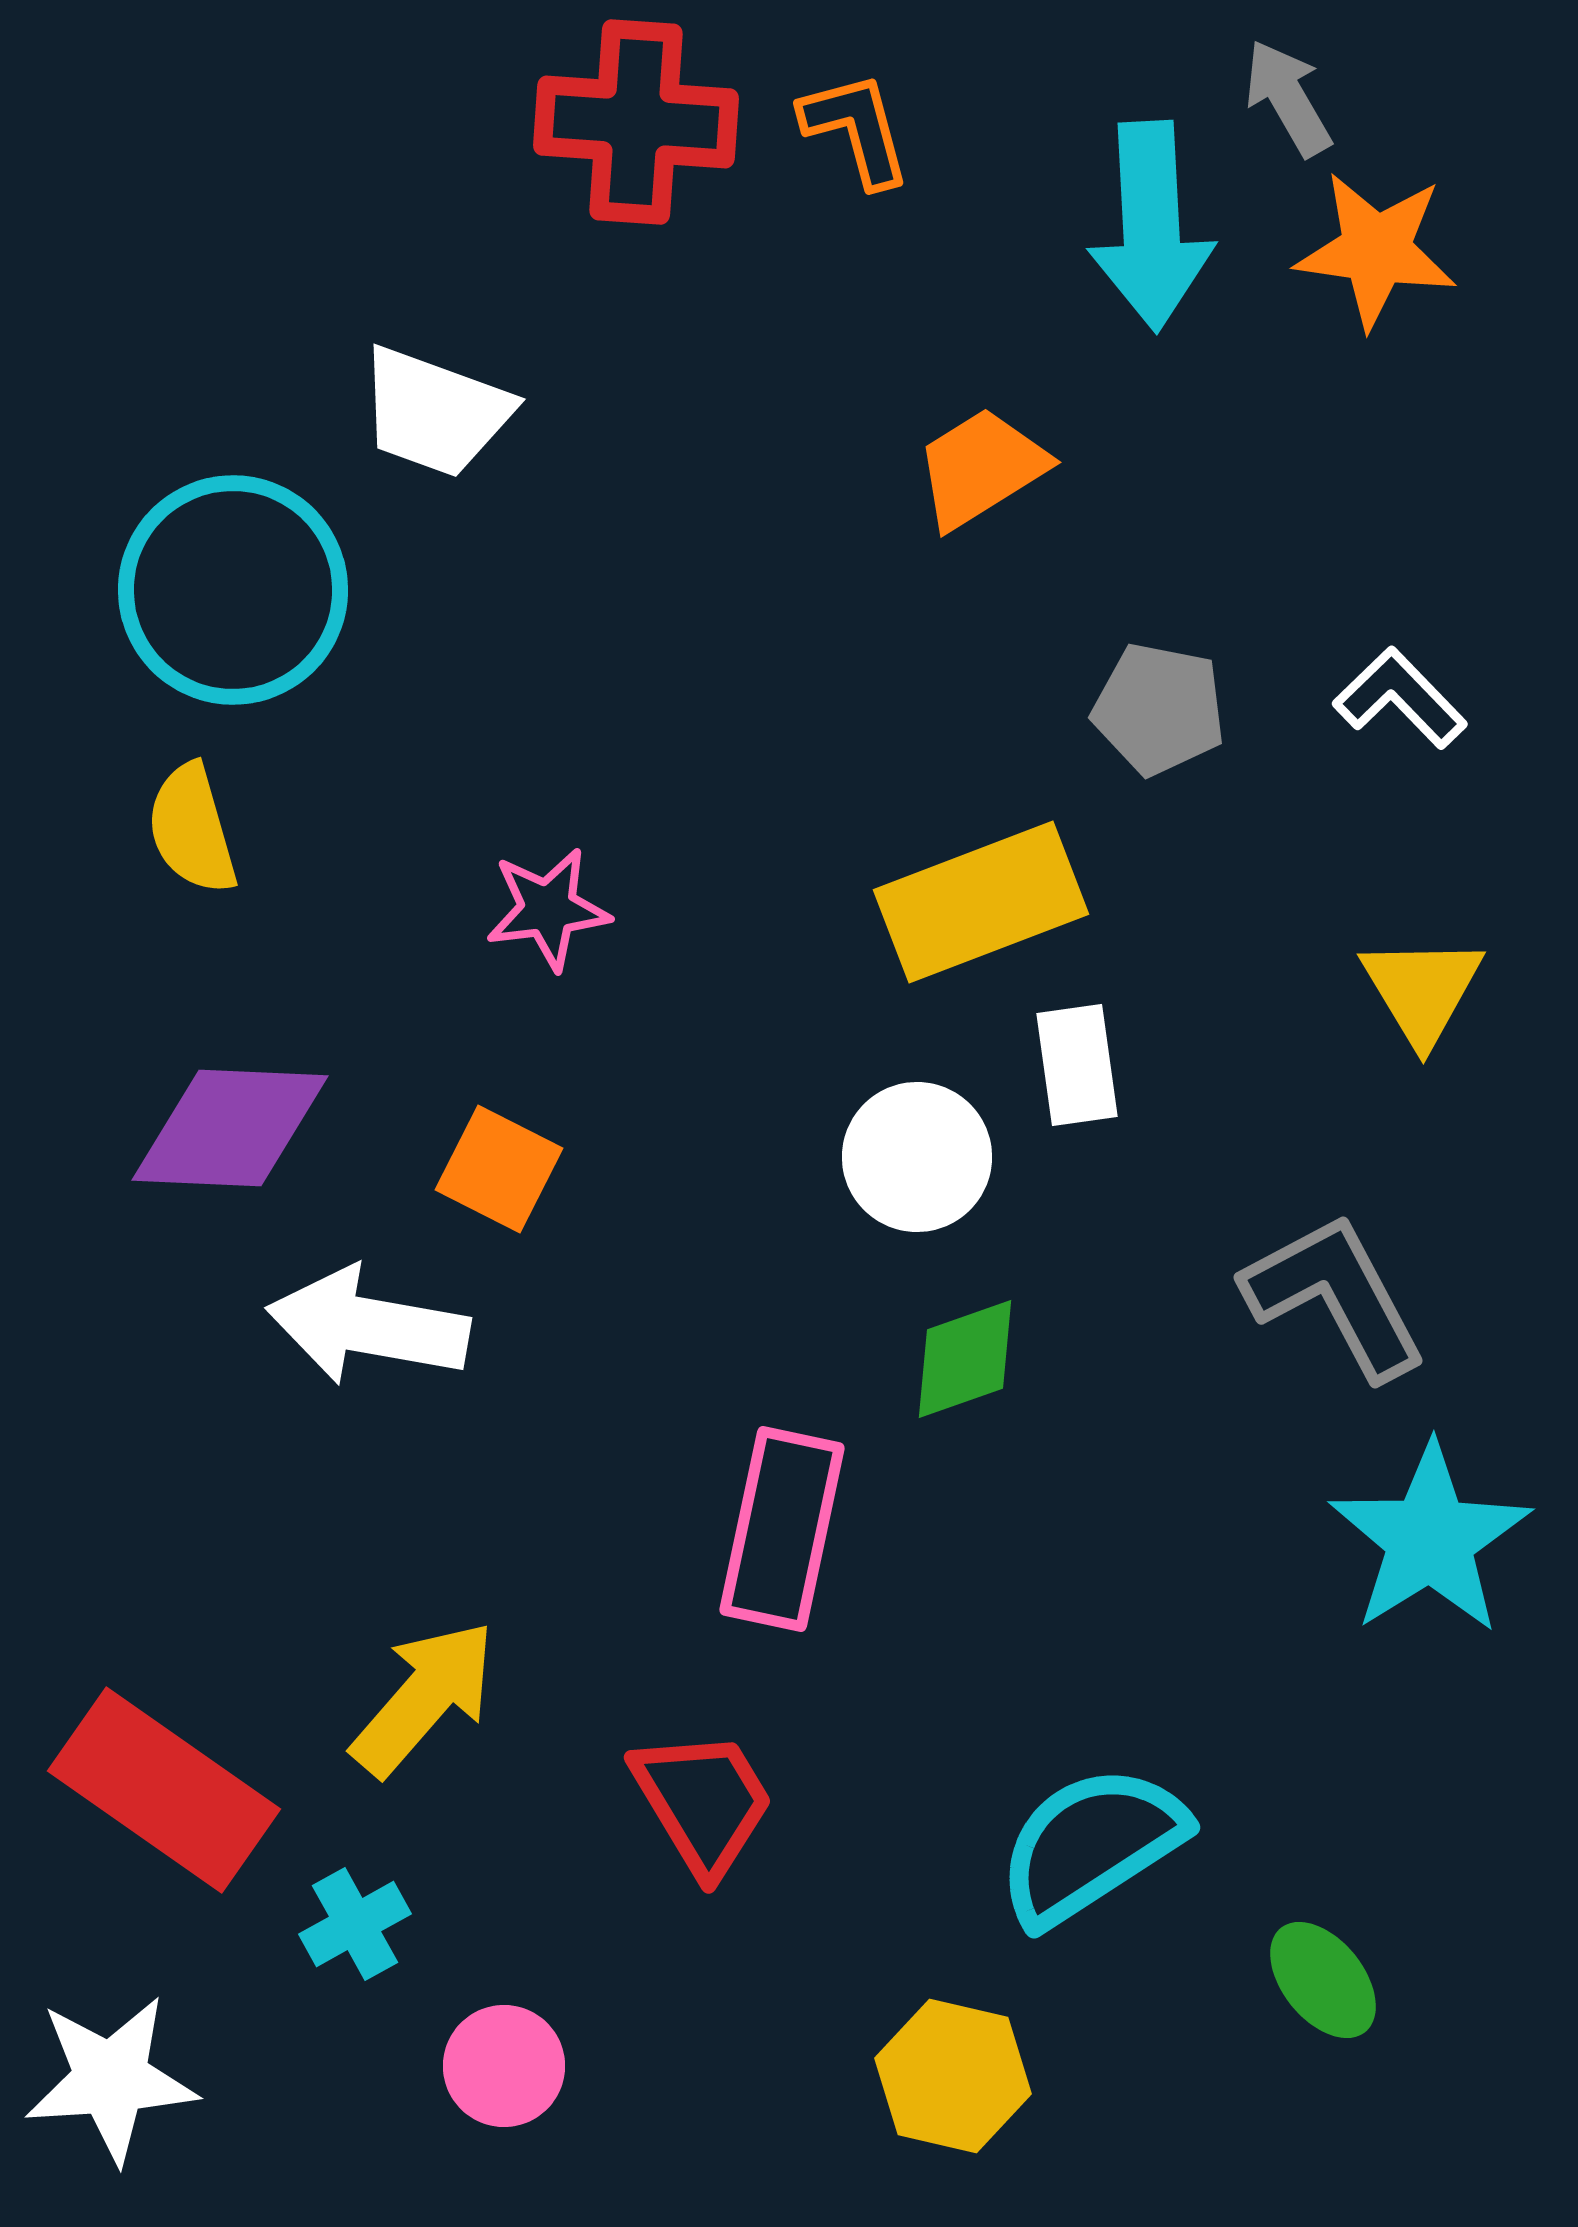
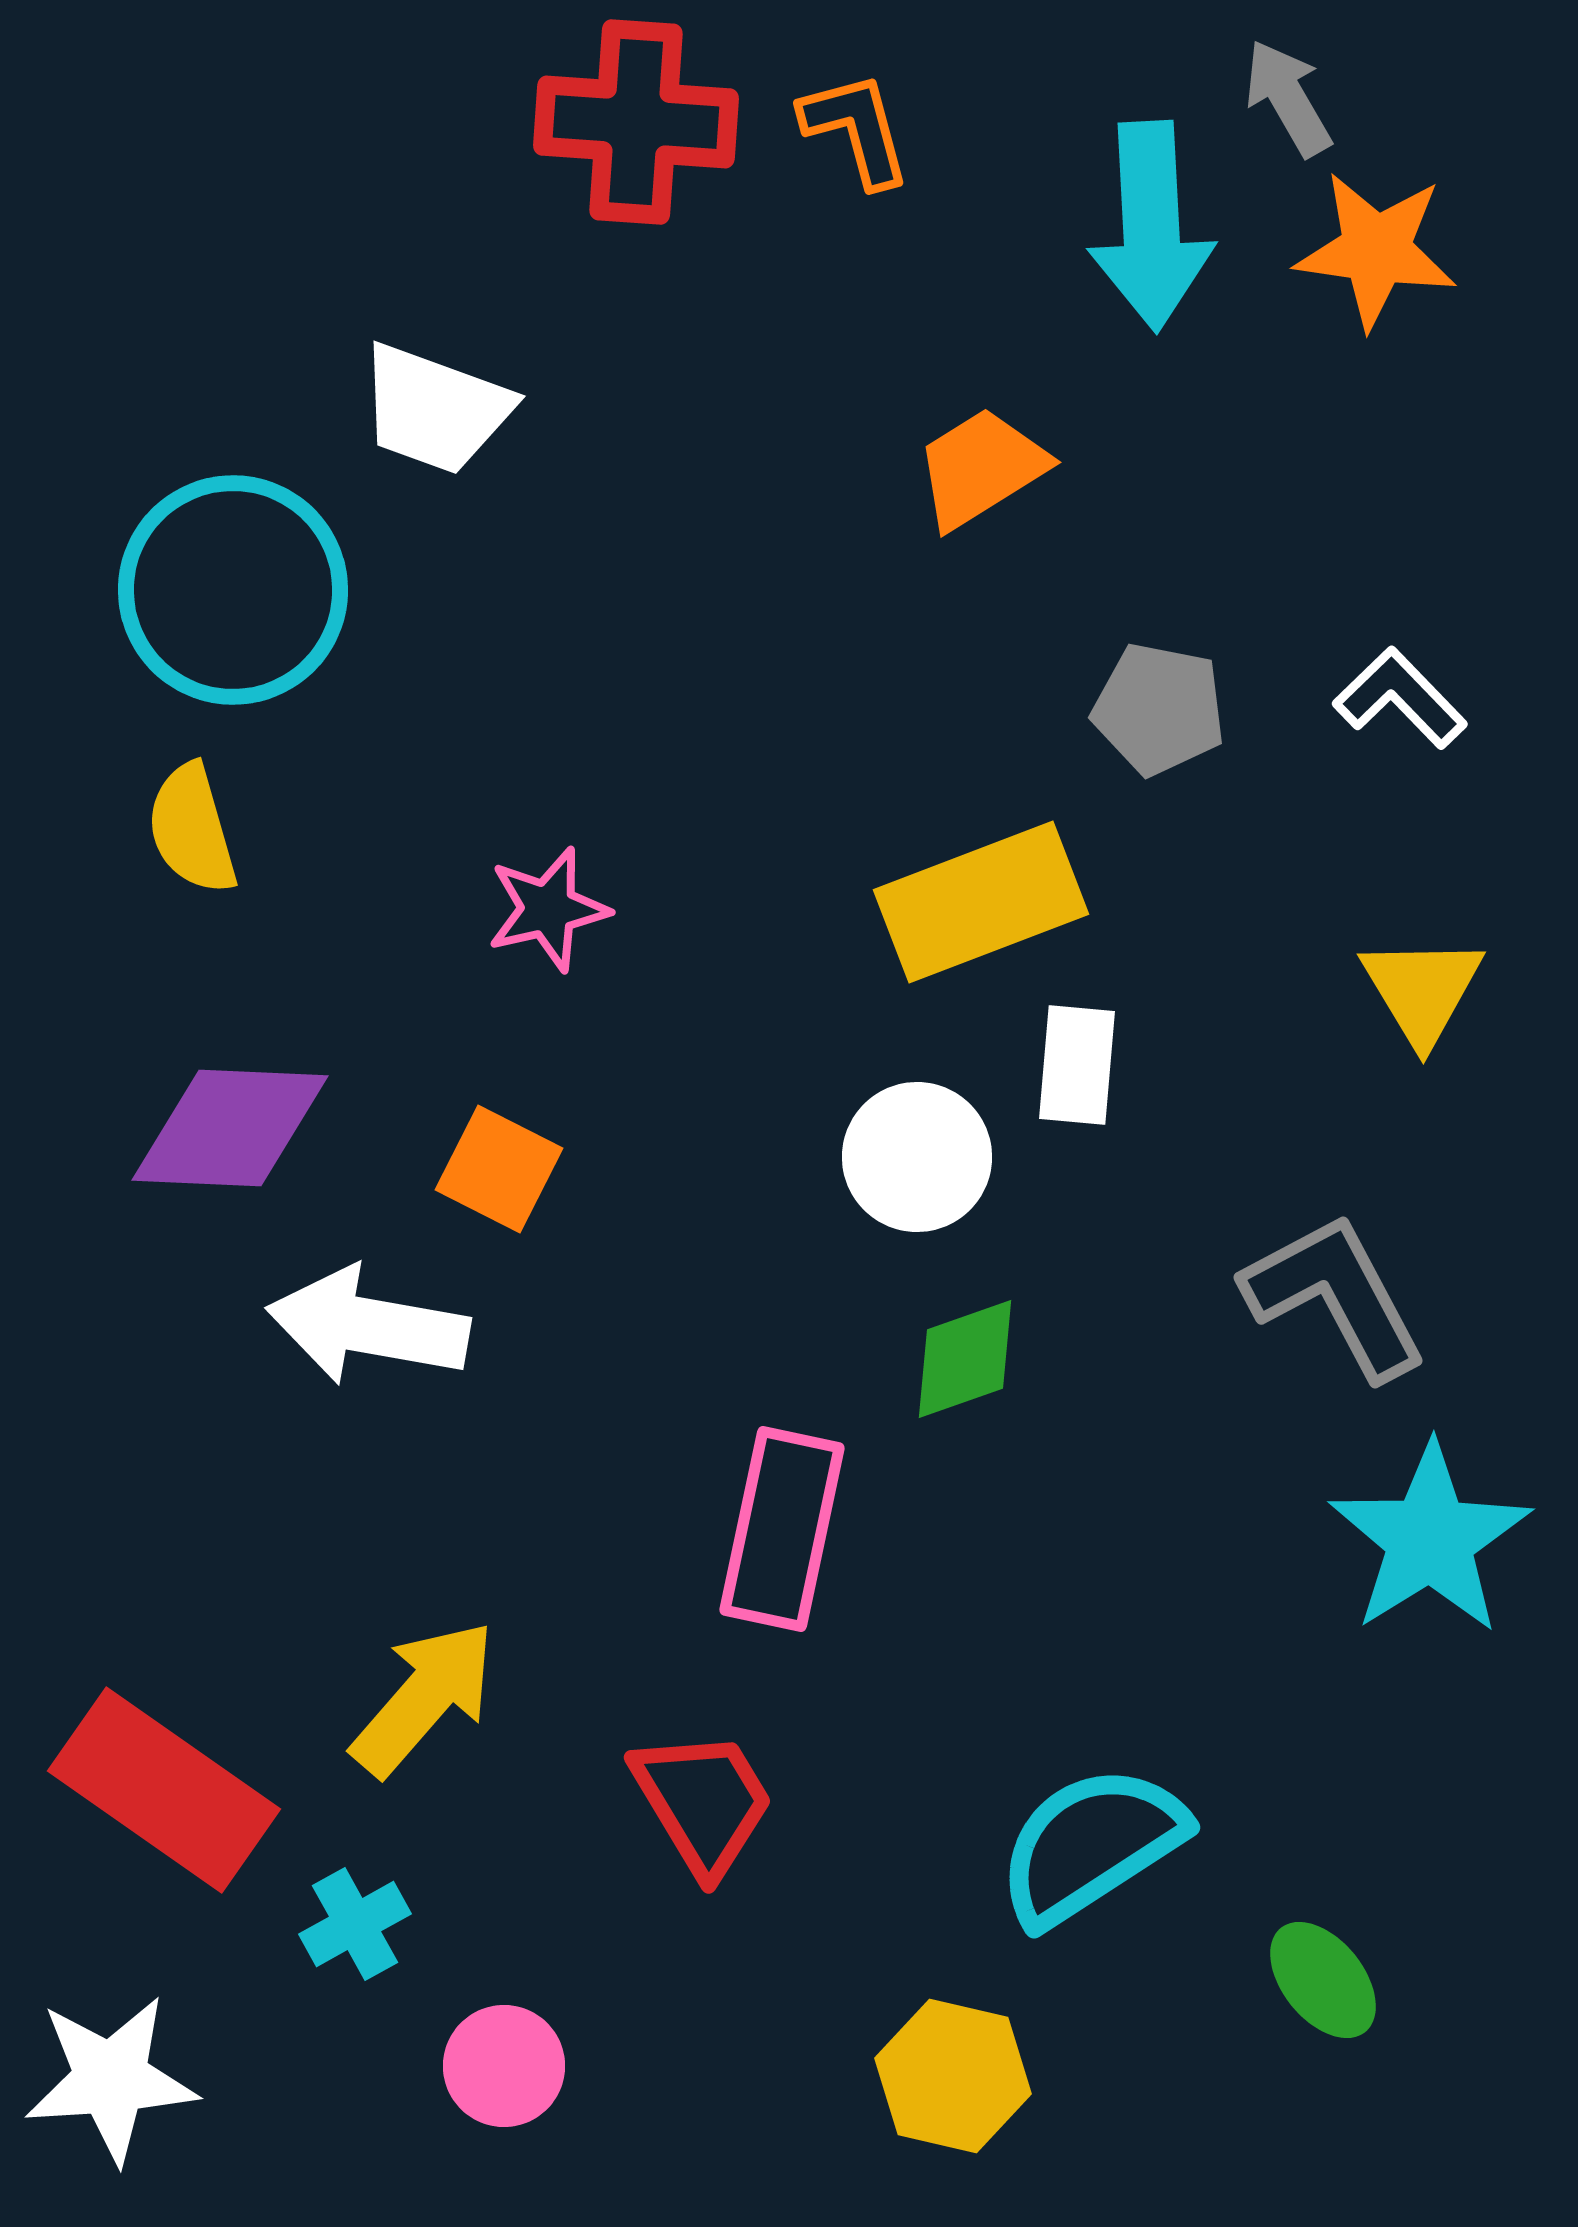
white trapezoid: moved 3 px up
pink star: rotated 6 degrees counterclockwise
white rectangle: rotated 13 degrees clockwise
